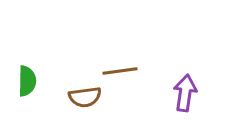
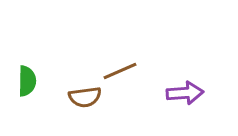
brown line: rotated 16 degrees counterclockwise
purple arrow: rotated 78 degrees clockwise
